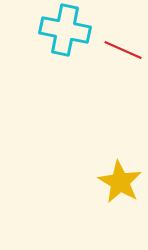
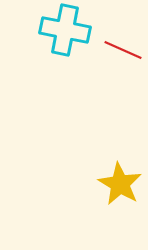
yellow star: moved 2 px down
